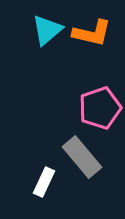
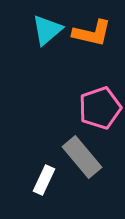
white rectangle: moved 2 px up
